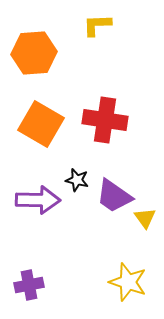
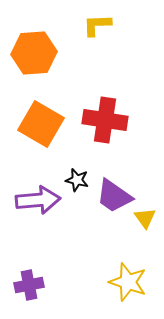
purple arrow: rotated 6 degrees counterclockwise
